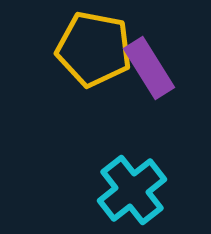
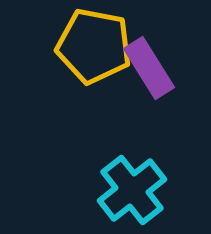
yellow pentagon: moved 3 px up
